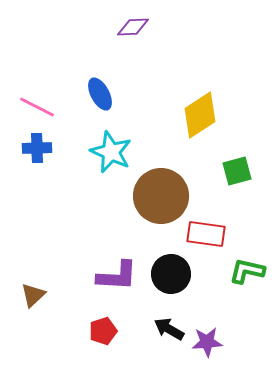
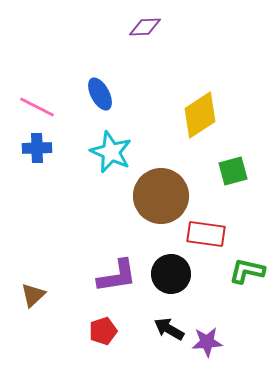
purple diamond: moved 12 px right
green square: moved 4 px left
purple L-shape: rotated 12 degrees counterclockwise
